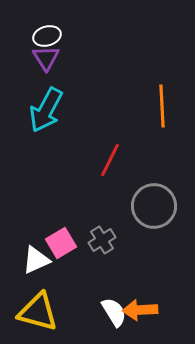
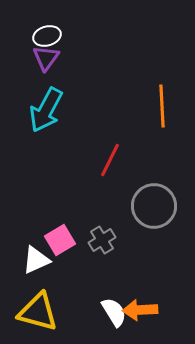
purple triangle: rotated 8 degrees clockwise
pink square: moved 1 px left, 3 px up
